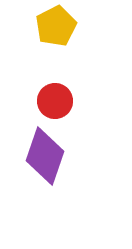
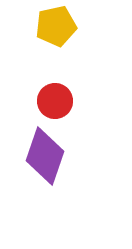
yellow pentagon: rotated 15 degrees clockwise
